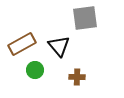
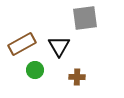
black triangle: rotated 10 degrees clockwise
